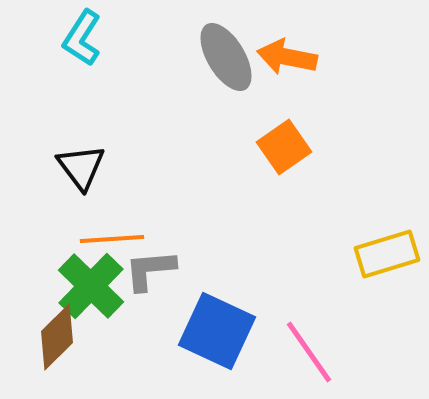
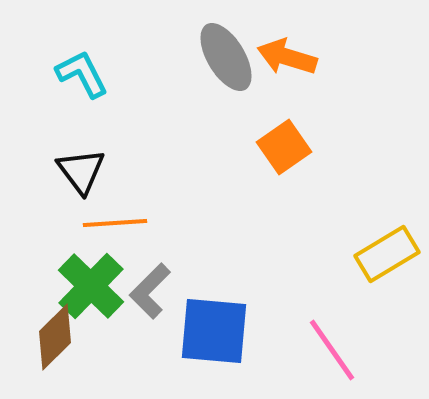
cyan L-shape: moved 36 px down; rotated 120 degrees clockwise
orange arrow: rotated 6 degrees clockwise
black triangle: moved 4 px down
orange line: moved 3 px right, 16 px up
yellow rectangle: rotated 14 degrees counterclockwise
gray L-shape: moved 21 px down; rotated 40 degrees counterclockwise
blue square: moved 3 px left; rotated 20 degrees counterclockwise
brown diamond: moved 2 px left
pink line: moved 23 px right, 2 px up
